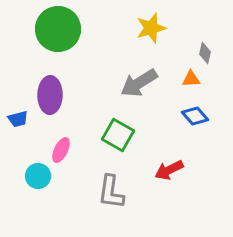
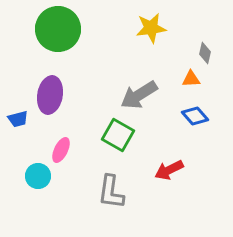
yellow star: rotated 8 degrees clockwise
gray arrow: moved 12 px down
purple ellipse: rotated 9 degrees clockwise
